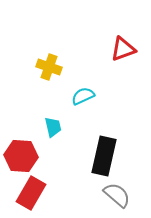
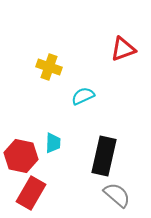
cyan trapezoid: moved 16 px down; rotated 15 degrees clockwise
red hexagon: rotated 8 degrees clockwise
